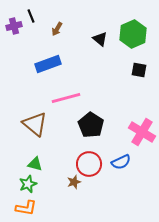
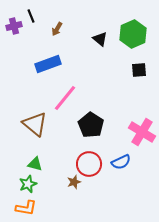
black square: rotated 14 degrees counterclockwise
pink line: moved 1 px left; rotated 36 degrees counterclockwise
